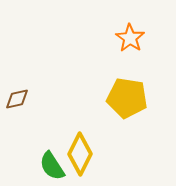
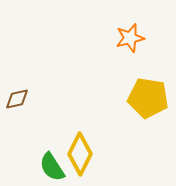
orange star: rotated 24 degrees clockwise
yellow pentagon: moved 21 px right
green semicircle: moved 1 px down
